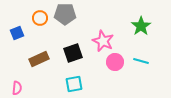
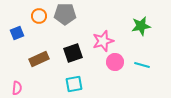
orange circle: moved 1 px left, 2 px up
green star: rotated 24 degrees clockwise
pink star: rotated 30 degrees clockwise
cyan line: moved 1 px right, 4 px down
